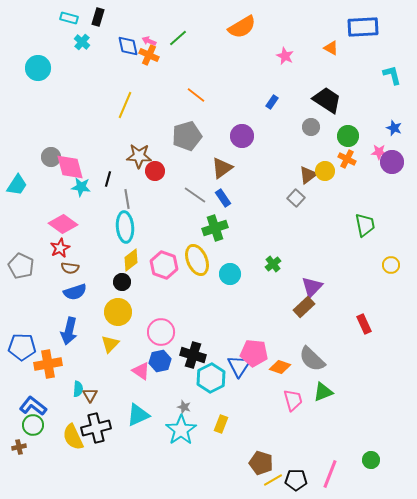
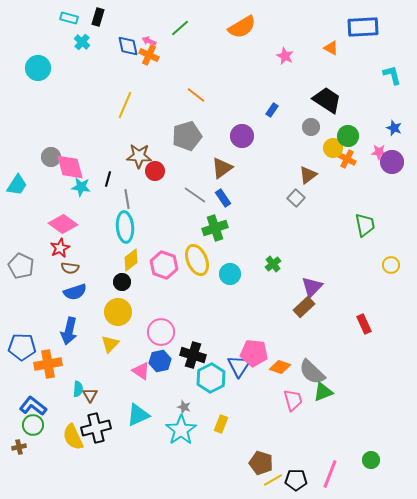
green line at (178, 38): moved 2 px right, 10 px up
blue rectangle at (272, 102): moved 8 px down
yellow circle at (325, 171): moved 8 px right, 23 px up
gray semicircle at (312, 359): moved 13 px down
